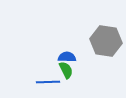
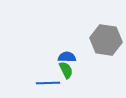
gray hexagon: moved 1 px up
blue line: moved 1 px down
